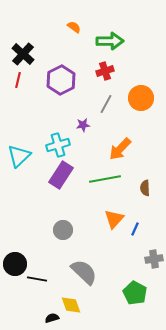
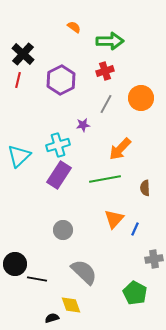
purple rectangle: moved 2 px left
